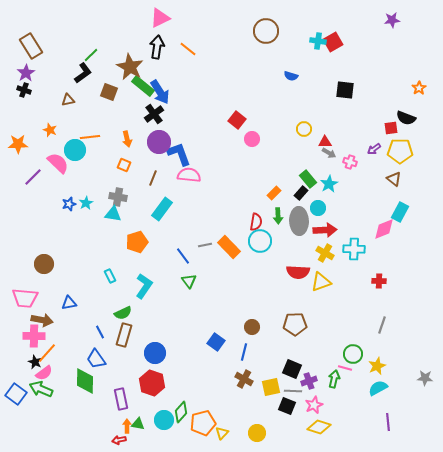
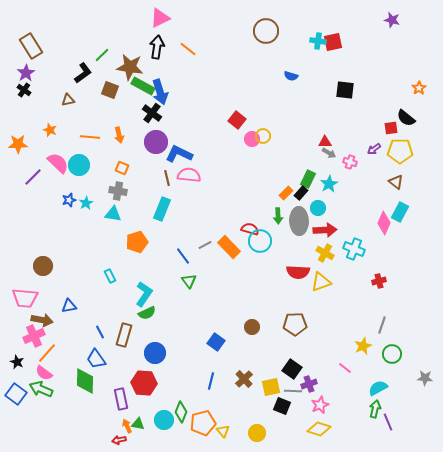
purple star at (392, 20): rotated 21 degrees clockwise
red square at (333, 42): rotated 18 degrees clockwise
green line at (91, 55): moved 11 px right
brown star at (130, 67): rotated 20 degrees counterclockwise
green rectangle at (143, 86): rotated 10 degrees counterclockwise
black cross at (24, 90): rotated 16 degrees clockwise
brown square at (109, 92): moved 1 px right, 2 px up
blue arrow at (160, 92): rotated 15 degrees clockwise
black cross at (154, 114): moved 2 px left, 1 px up; rotated 18 degrees counterclockwise
black semicircle at (406, 118): rotated 18 degrees clockwise
yellow circle at (304, 129): moved 41 px left, 7 px down
orange line at (90, 137): rotated 12 degrees clockwise
orange arrow at (127, 139): moved 8 px left, 4 px up
purple circle at (159, 142): moved 3 px left
cyan circle at (75, 150): moved 4 px right, 15 px down
blue L-shape at (179, 154): rotated 44 degrees counterclockwise
orange square at (124, 165): moved 2 px left, 3 px down
brown line at (153, 178): moved 14 px right; rotated 35 degrees counterclockwise
green rectangle at (308, 179): rotated 66 degrees clockwise
brown triangle at (394, 179): moved 2 px right, 3 px down
orange rectangle at (274, 193): moved 12 px right
gray cross at (118, 197): moved 6 px up
blue star at (69, 204): moved 4 px up
cyan rectangle at (162, 209): rotated 15 degrees counterclockwise
red semicircle at (256, 222): moved 6 px left, 7 px down; rotated 84 degrees counterclockwise
pink diamond at (384, 229): moved 6 px up; rotated 45 degrees counterclockwise
gray line at (205, 245): rotated 16 degrees counterclockwise
cyan cross at (354, 249): rotated 20 degrees clockwise
brown circle at (44, 264): moved 1 px left, 2 px down
red cross at (379, 281): rotated 16 degrees counterclockwise
cyan L-shape at (144, 286): moved 8 px down
blue triangle at (69, 303): moved 3 px down
green semicircle at (123, 313): moved 24 px right
pink cross at (34, 336): rotated 25 degrees counterclockwise
blue line at (244, 352): moved 33 px left, 29 px down
green circle at (353, 354): moved 39 px right
black star at (35, 362): moved 18 px left
yellow star at (377, 366): moved 14 px left, 20 px up
pink line at (345, 368): rotated 24 degrees clockwise
black square at (292, 369): rotated 12 degrees clockwise
pink semicircle at (44, 373): rotated 72 degrees clockwise
brown cross at (244, 379): rotated 18 degrees clockwise
green arrow at (334, 379): moved 41 px right, 30 px down
purple cross at (309, 381): moved 3 px down
red hexagon at (152, 383): moved 8 px left; rotated 15 degrees counterclockwise
pink star at (314, 405): moved 6 px right
black square at (287, 406): moved 5 px left
green diamond at (181, 412): rotated 20 degrees counterclockwise
purple line at (388, 422): rotated 18 degrees counterclockwise
orange arrow at (127, 426): rotated 24 degrees counterclockwise
yellow diamond at (319, 427): moved 2 px down
yellow triangle at (222, 433): moved 1 px right, 2 px up; rotated 24 degrees counterclockwise
